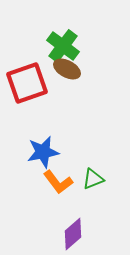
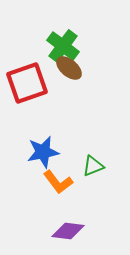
brown ellipse: moved 2 px right, 1 px up; rotated 12 degrees clockwise
green triangle: moved 13 px up
purple diamond: moved 5 px left, 3 px up; rotated 48 degrees clockwise
